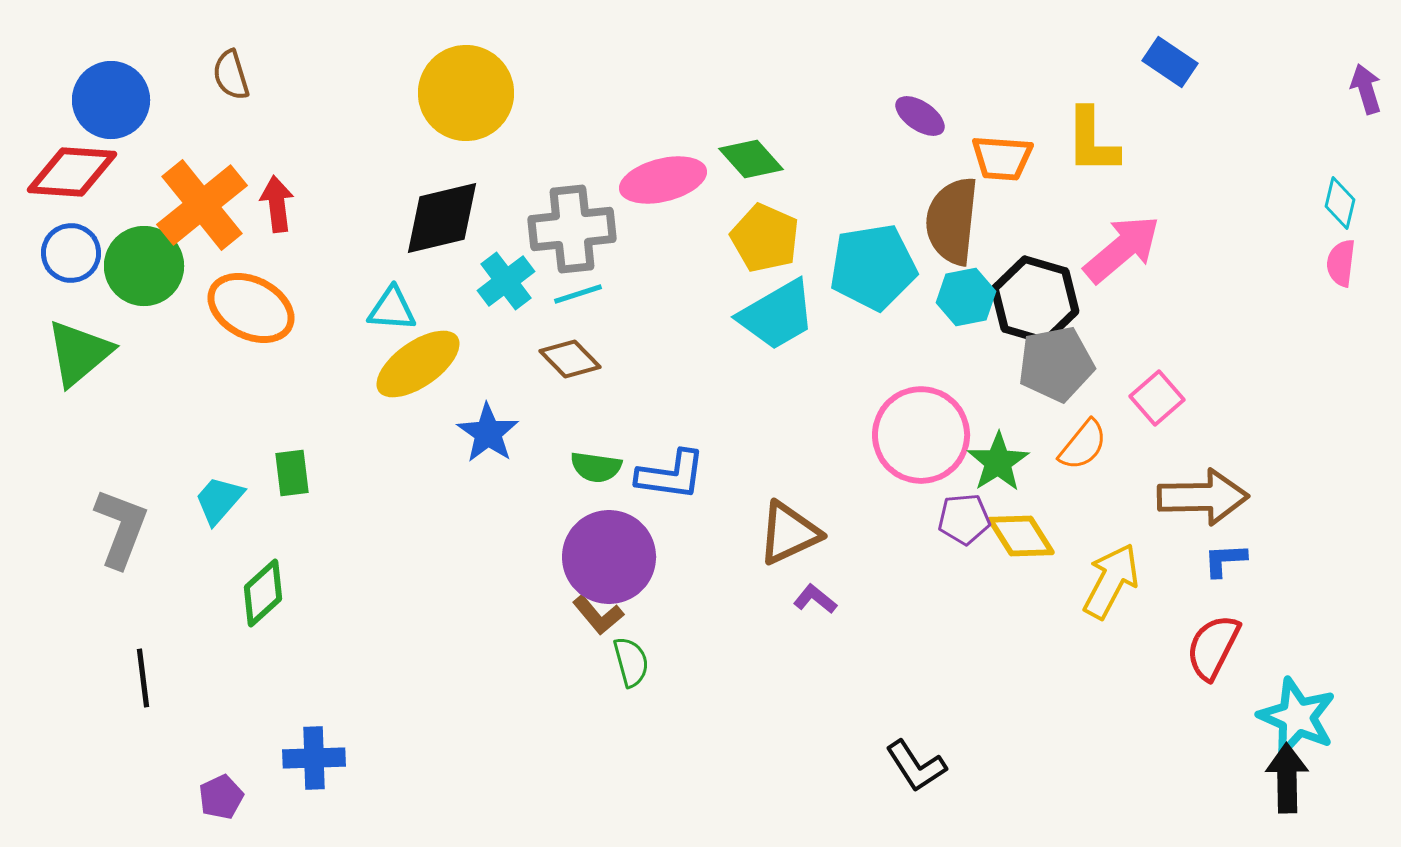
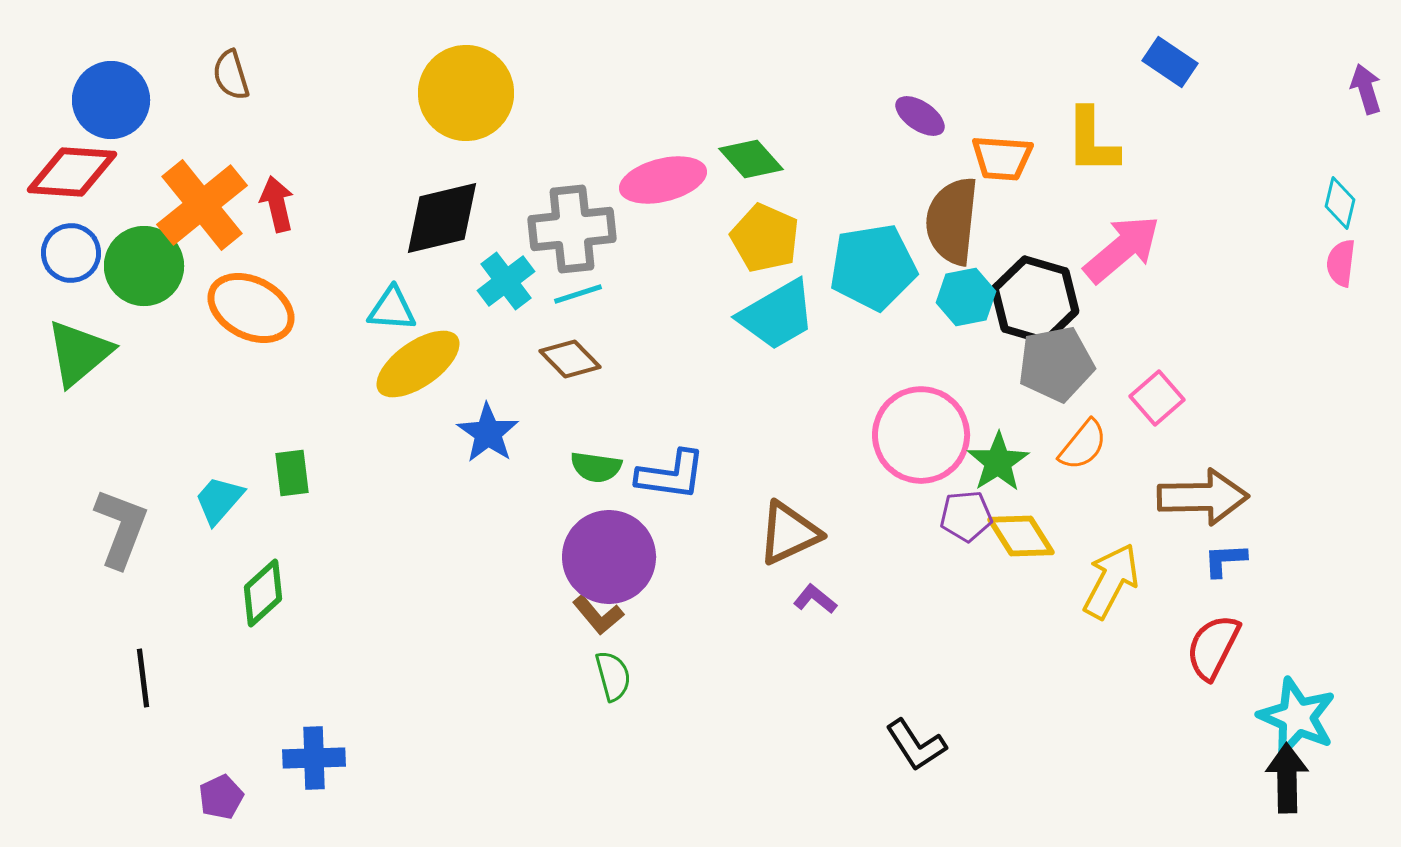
red arrow at (277, 204): rotated 6 degrees counterclockwise
purple pentagon at (964, 519): moved 2 px right, 3 px up
green semicircle at (631, 662): moved 18 px left, 14 px down
black L-shape at (916, 766): moved 21 px up
